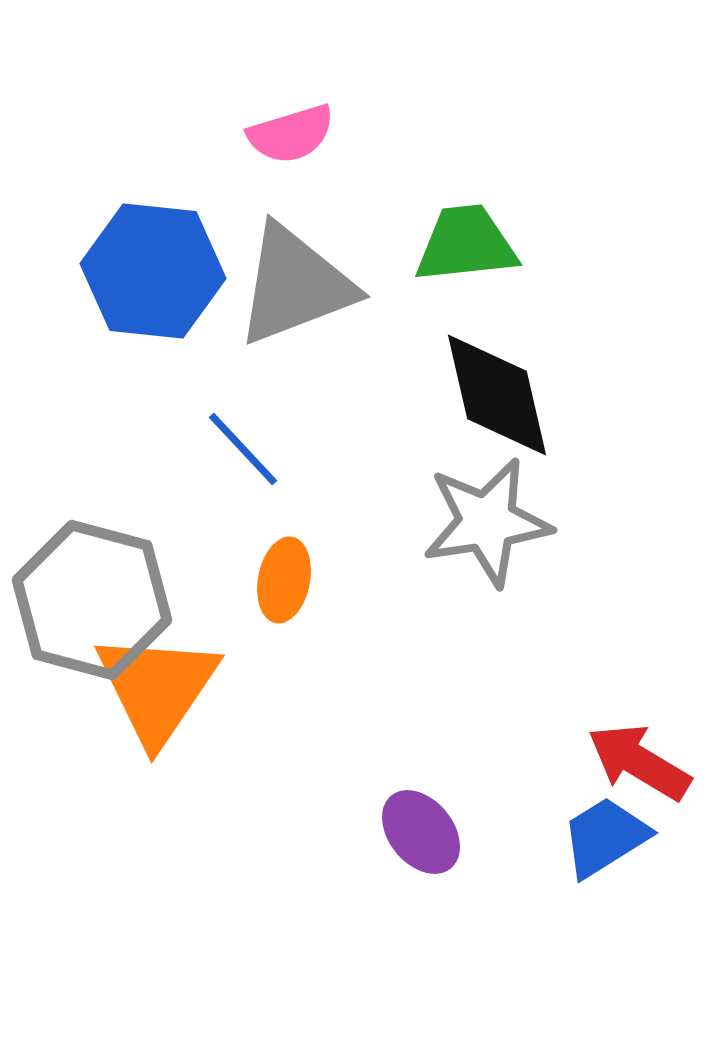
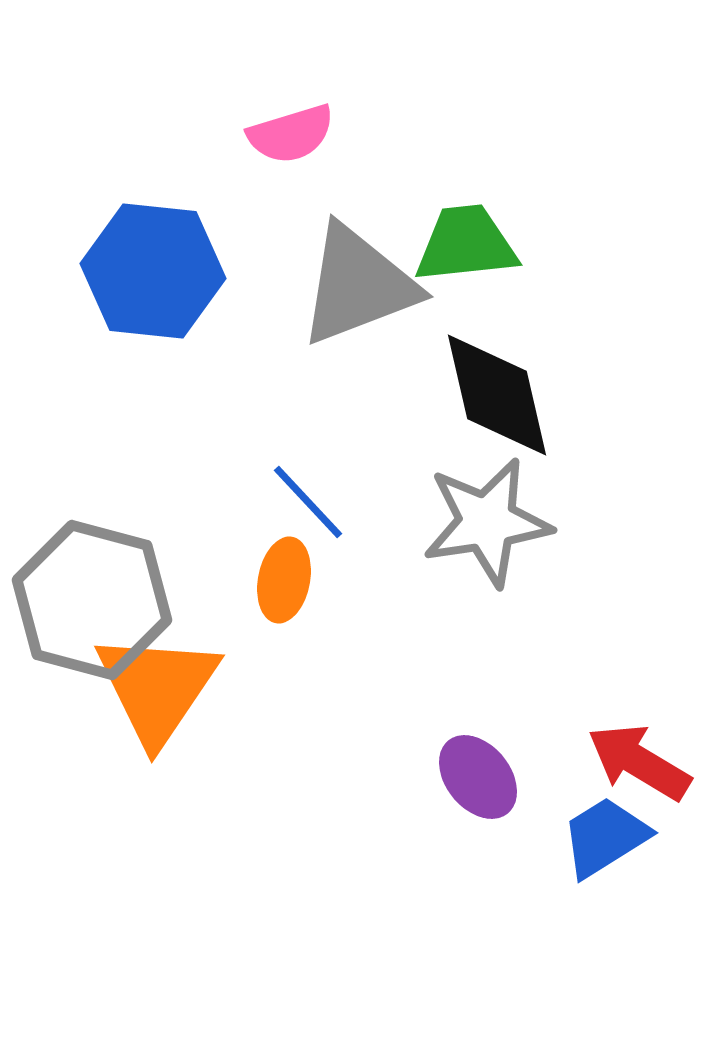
gray triangle: moved 63 px right
blue line: moved 65 px right, 53 px down
purple ellipse: moved 57 px right, 55 px up
